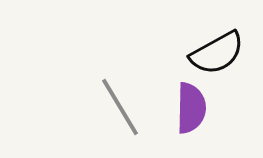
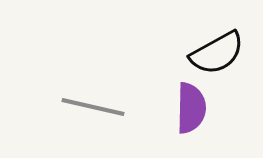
gray line: moved 27 px left; rotated 46 degrees counterclockwise
